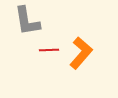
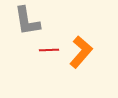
orange L-shape: moved 1 px up
